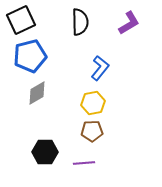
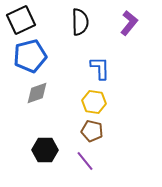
purple L-shape: rotated 20 degrees counterclockwise
blue L-shape: rotated 40 degrees counterclockwise
gray diamond: rotated 10 degrees clockwise
yellow hexagon: moved 1 px right, 1 px up; rotated 20 degrees clockwise
brown pentagon: rotated 15 degrees clockwise
black hexagon: moved 2 px up
purple line: moved 1 px right, 2 px up; rotated 55 degrees clockwise
